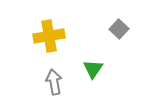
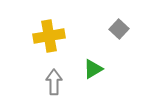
green triangle: rotated 25 degrees clockwise
gray arrow: rotated 10 degrees clockwise
